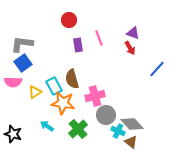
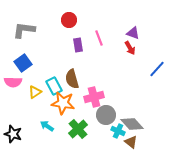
gray L-shape: moved 2 px right, 14 px up
pink cross: moved 1 px left, 1 px down
